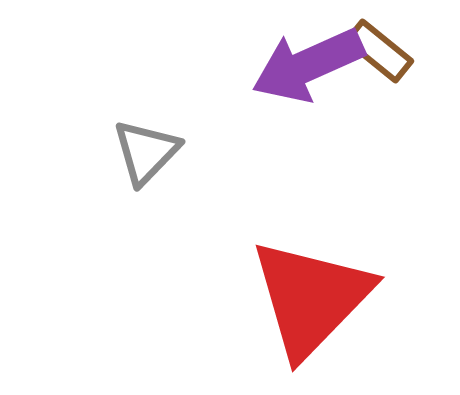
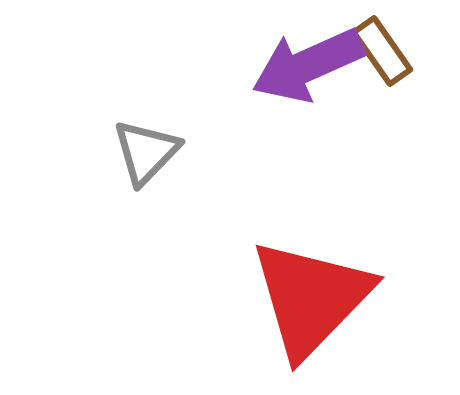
brown rectangle: moved 3 px right; rotated 16 degrees clockwise
